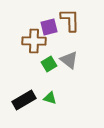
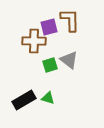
green square: moved 1 px right, 1 px down; rotated 14 degrees clockwise
green triangle: moved 2 px left
